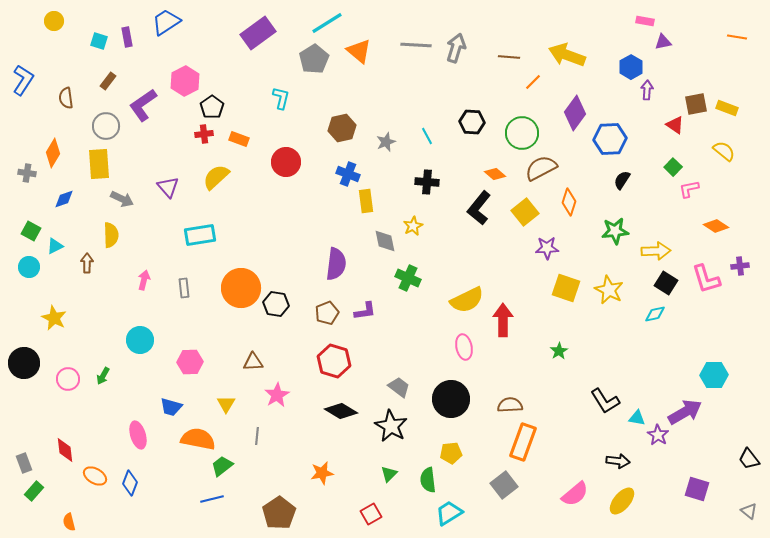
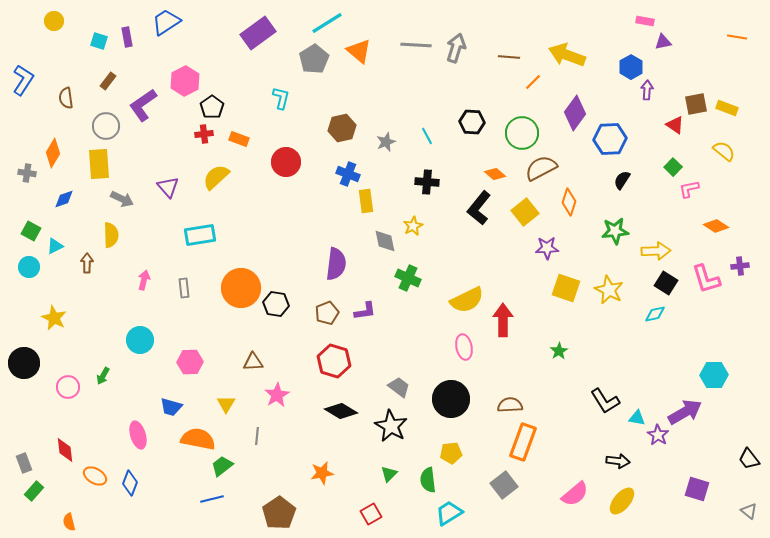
pink circle at (68, 379): moved 8 px down
